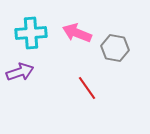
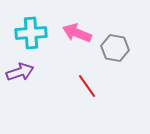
red line: moved 2 px up
